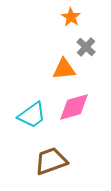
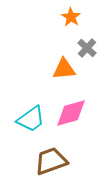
gray cross: moved 1 px right, 1 px down
pink diamond: moved 3 px left, 6 px down
cyan trapezoid: moved 1 px left, 4 px down
